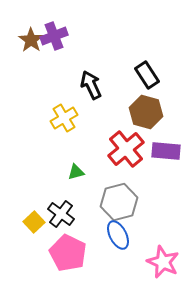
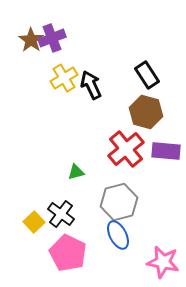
purple cross: moved 2 px left, 2 px down
yellow cross: moved 40 px up
pink star: rotated 12 degrees counterclockwise
